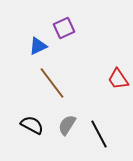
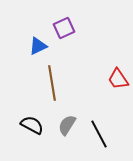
brown line: rotated 28 degrees clockwise
